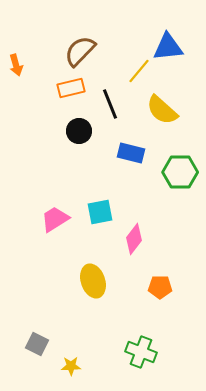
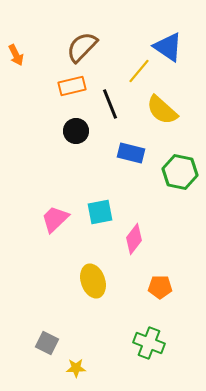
blue triangle: rotated 40 degrees clockwise
brown semicircle: moved 2 px right, 4 px up
orange arrow: moved 10 px up; rotated 10 degrees counterclockwise
orange rectangle: moved 1 px right, 2 px up
black circle: moved 3 px left
green hexagon: rotated 12 degrees clockwise
pink trapezoid: rotated 12 degrees counterclockwise
gray square: moved 10 px right, 1 px up
green cross: moved 8 px right, 9 px up
yellow star: moved 5 px right, 2 px down
